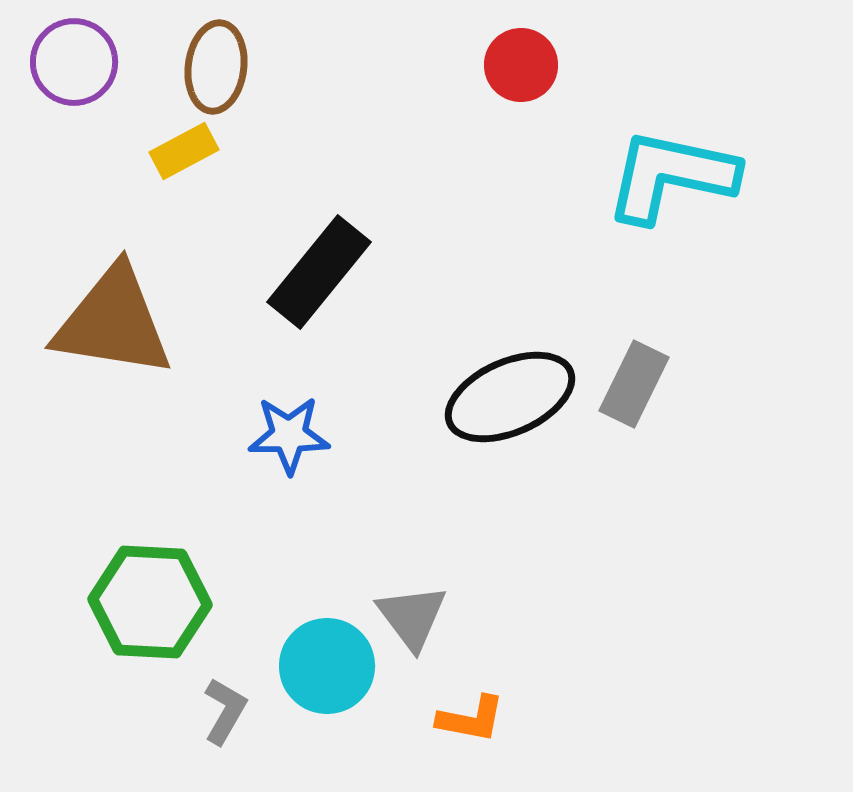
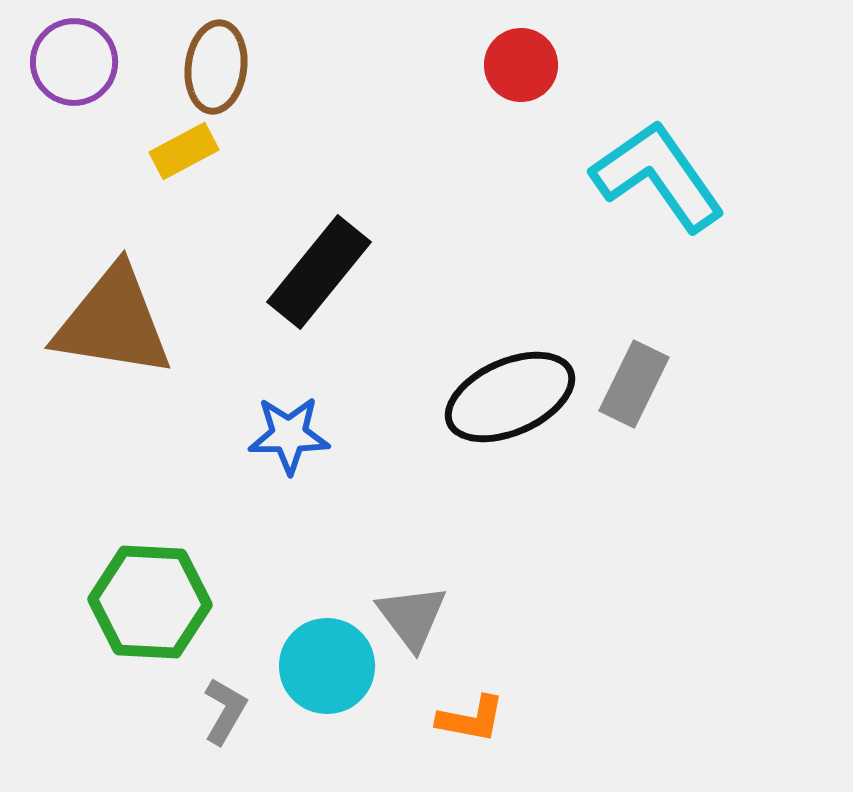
cyan L-shape: moved 13 px left; rotated 43 degrees clockwise
